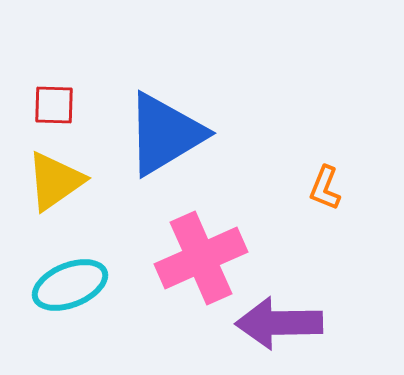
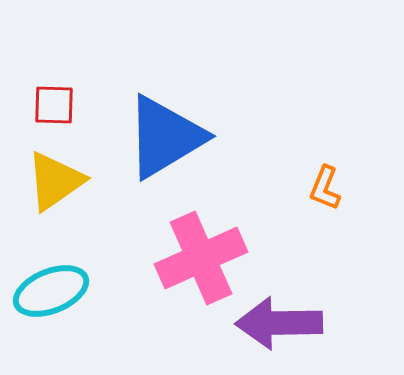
blue triangle: moved 3 px down
cyan ellipse: moved 19 px left, 6 px down
